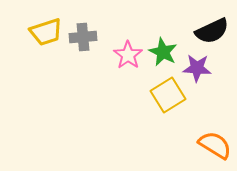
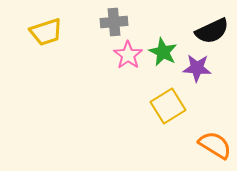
gray cross: moved 31 px right, 15 px up
yellow square: moved 11 px down
